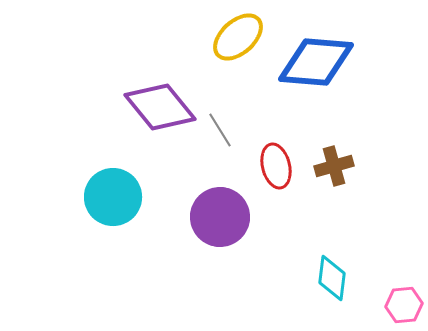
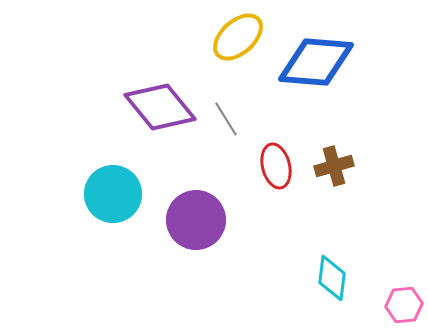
gray line: moved 6 px right, 11 px up
cyan circle: moved 3 px up
purple circle: moved 24 px left, 3 px down
